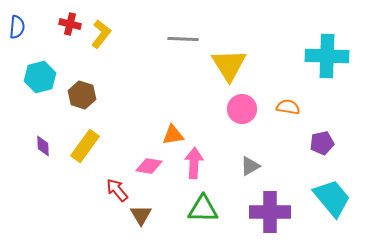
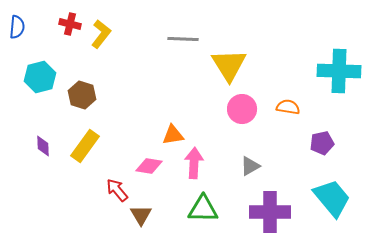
cyan cross: moved 12 px right, 15 px down
